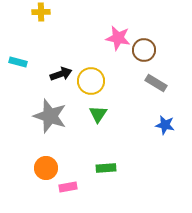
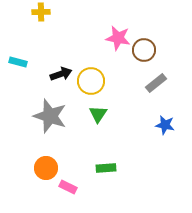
gray rectangle: rotated 70 degrees counterclockwise
pink rectangle: rotated 36 degrees clockwise
